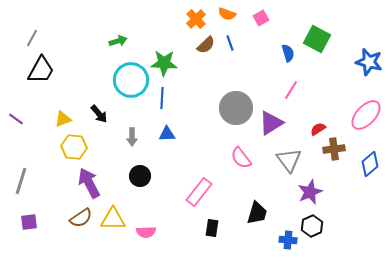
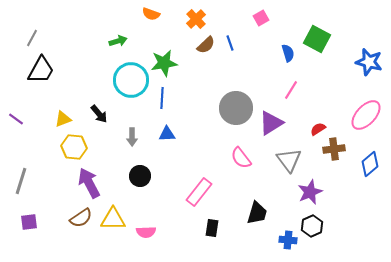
orange semicircle at (227, 14): moved 76 px left
green star at (164, 63): rotated 12 degrees counterclockwise
